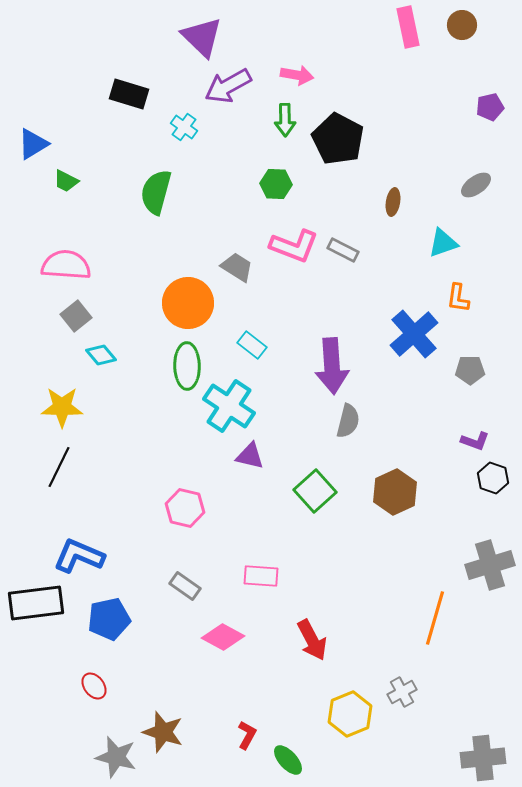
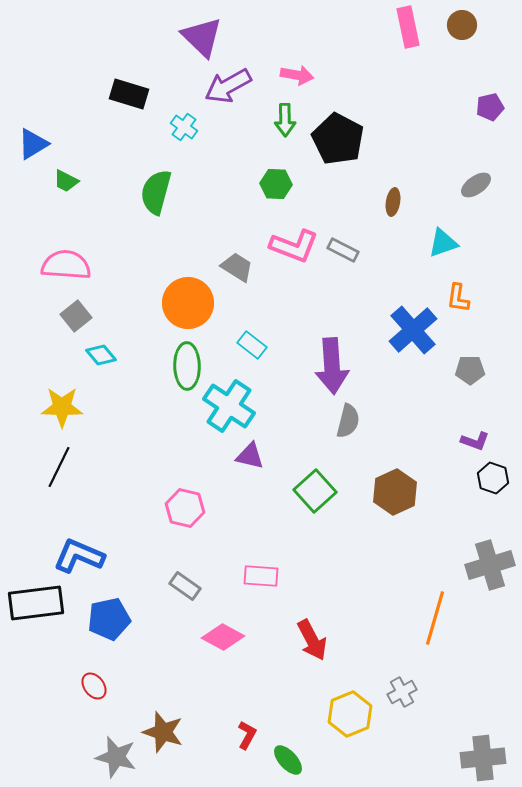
blue cross at (414, 334): moved 1 px left, 4 px up
